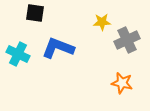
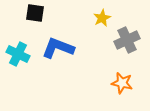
yellow star: moved 4 px up; rotated 24 degrees counterclockwise
